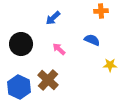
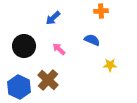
black circle: moved 3 px right, 2 px down
